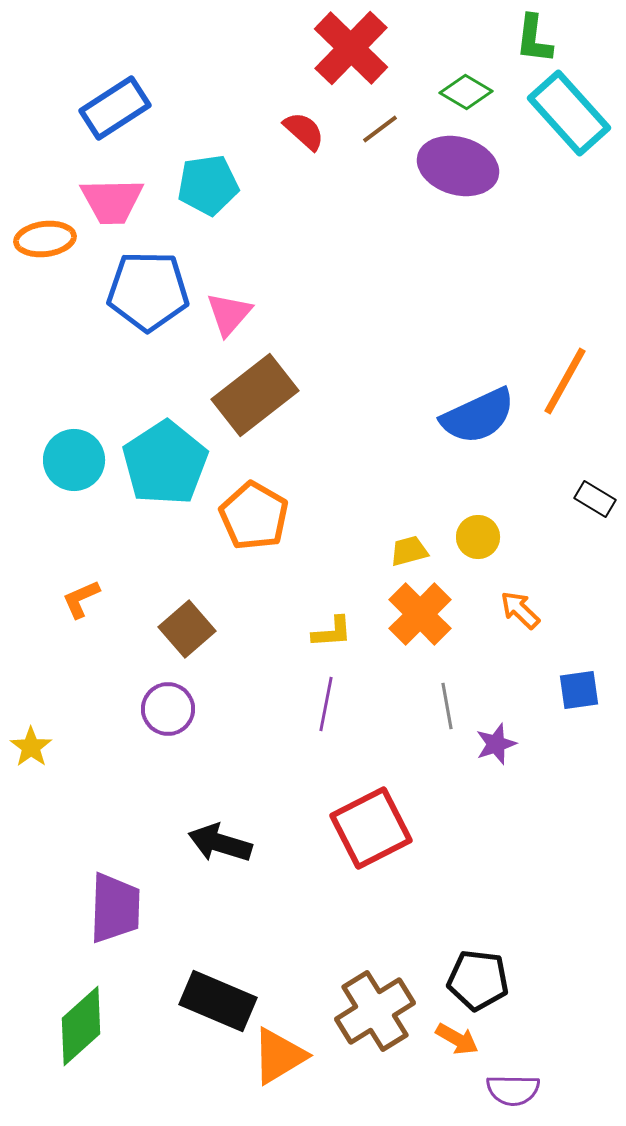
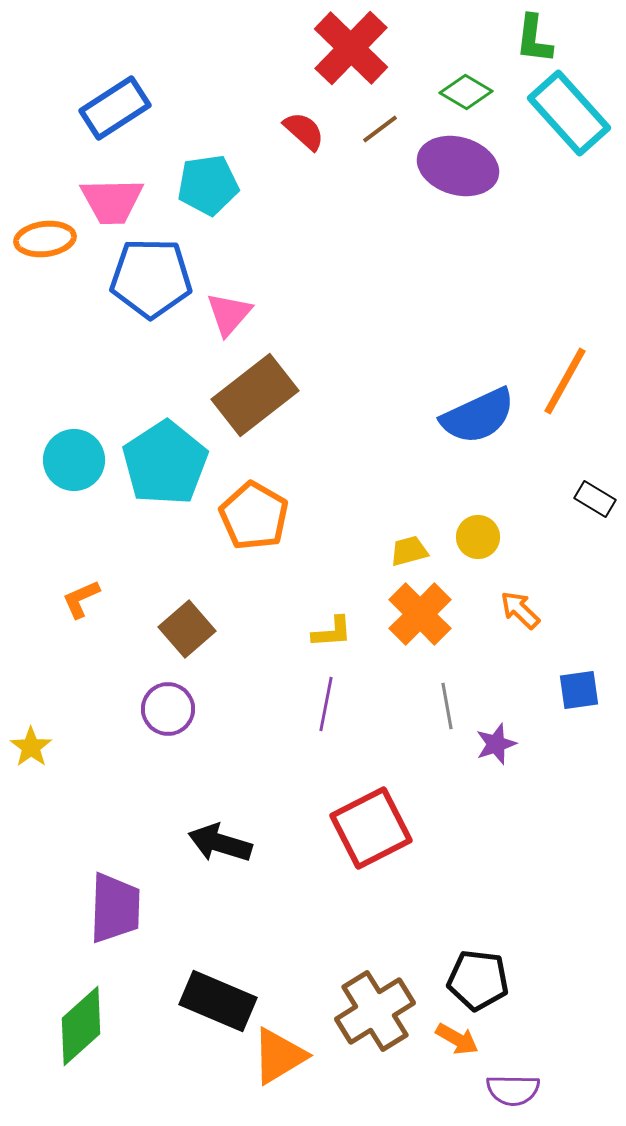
blue pentagon at (148, 291): moved 3 px right, 13 px up
